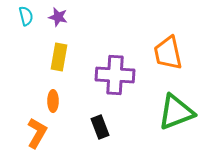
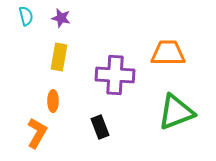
purple star: moved 3 px right, 1 px down
orange trapezoid: rotated 102 degrees clockwise
